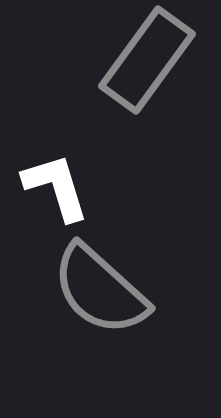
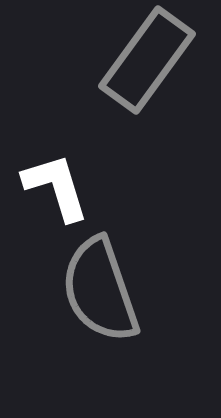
gray semicircle: rotated 29 degrees clockwise
